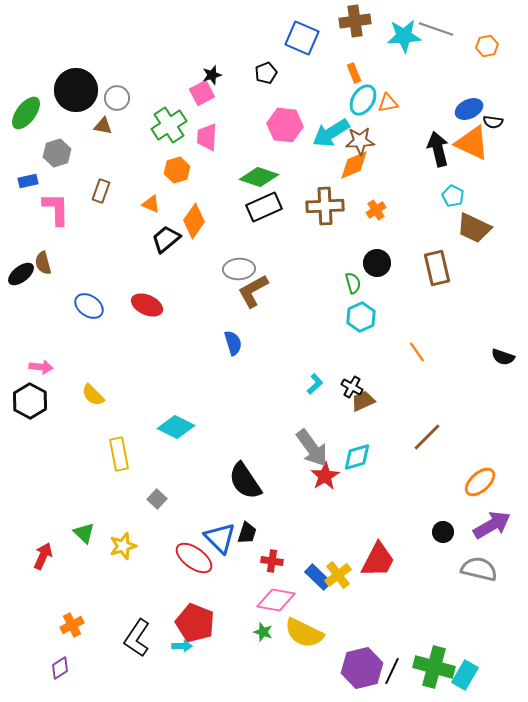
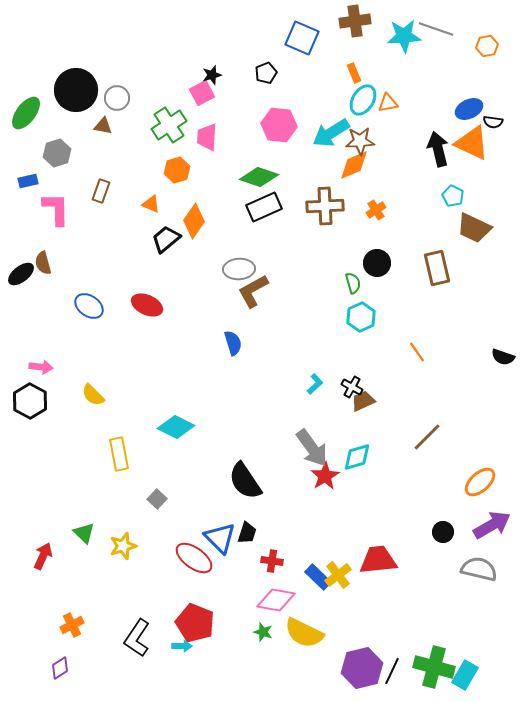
pink hexagon at (285, 125): moved 6 px left
red trapezoid at (378, 560): rotated 123 degrees counterclockwise
